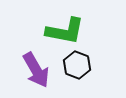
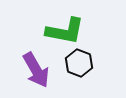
black hexagon: moved 2 px right, 2 px up
